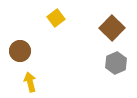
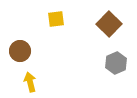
yellow square: moved 1 px down; rotated 30 degrees clockwise
brown square: moved 3 px left, 4 px up
